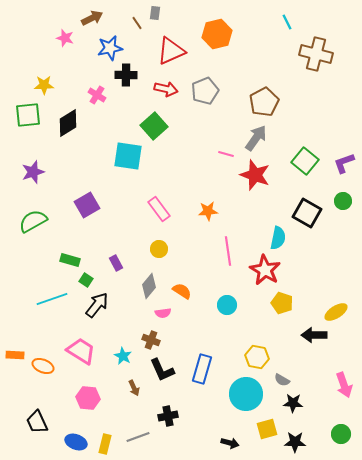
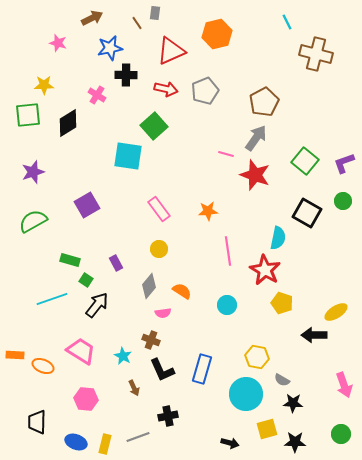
pink star at (65, 38): moved 7 px left, 5 px down
pink hexagon at (88, 398): moved 2 px left, 1 px down
black trapezoid at (37, 422): rotated 25 degrees clockwise
